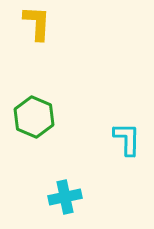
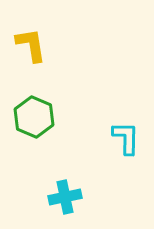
yellow L-shape: moved 6 px left, 22 px down; rotated 12 degrees counterclockwise
cyan L-shape: moved 1 px left, 1 px up
